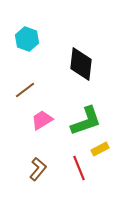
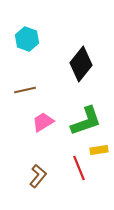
black diamond: rotated 32 degrees clockwise
brown line: rotated 25 degrees clockwise
pink trapezoid: moved 1 px right, 2 px down
yellow rectangle: moved 1 px left, 1 px down; rotated 18 degrees clockwise
brown L-shape: moved 7 px down
